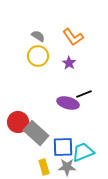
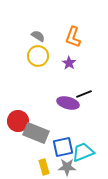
orange L-shape: rotated 55 degrees clockwise
red circle: moved 1 px up
gray rectangle: rotated 20 degrees counterclockwise
blue square: rotated 10 degrees counterclockwise
